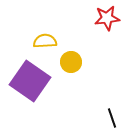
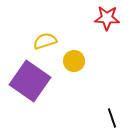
red star: rotated 10 degrees clockwise
yellow semicircle: rotated 15 degrees counterclockwise
yellow circle: moved 3 px right, 1 px up
